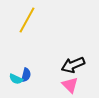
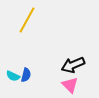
cyan semicircle: moved 3 px left, 3 px up
